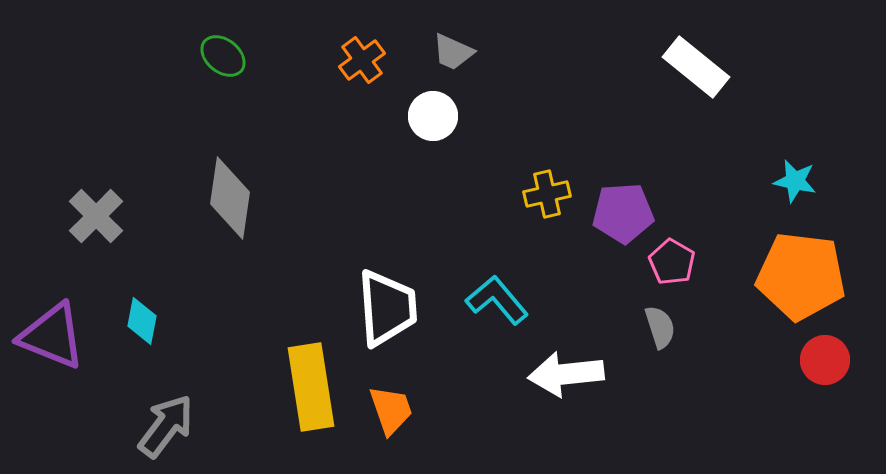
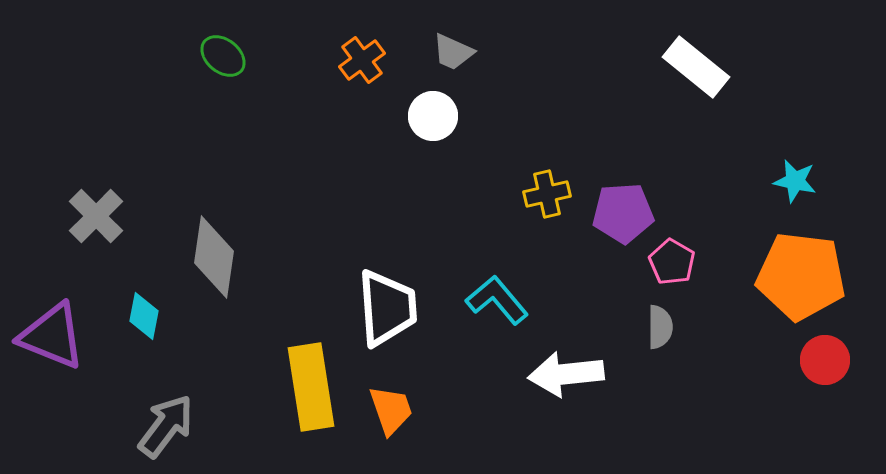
gray diamond: moved 16 px left, 59 px down
cyan diamond: moved 2 px right, 5 px up
gray semicircle: rotated 18 degrees clockwise
